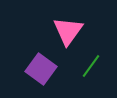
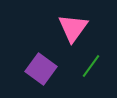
pink triangle: moved 5 px right, 3 px up
